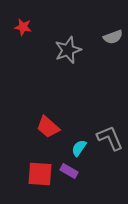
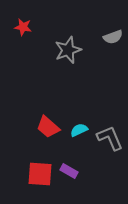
cyan semicircle: moved 18 px up; rotated 30 degrees clockwise
